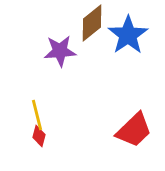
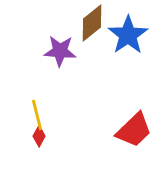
purple star: rotated 8 degrees clockwise
red diamond: rotated 15 degrees clockwise
